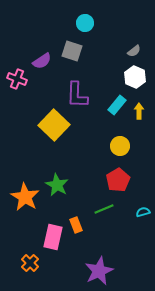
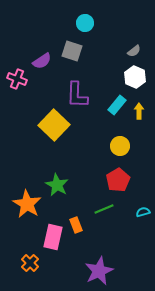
orange star: moved 2 px right, 7 px down
